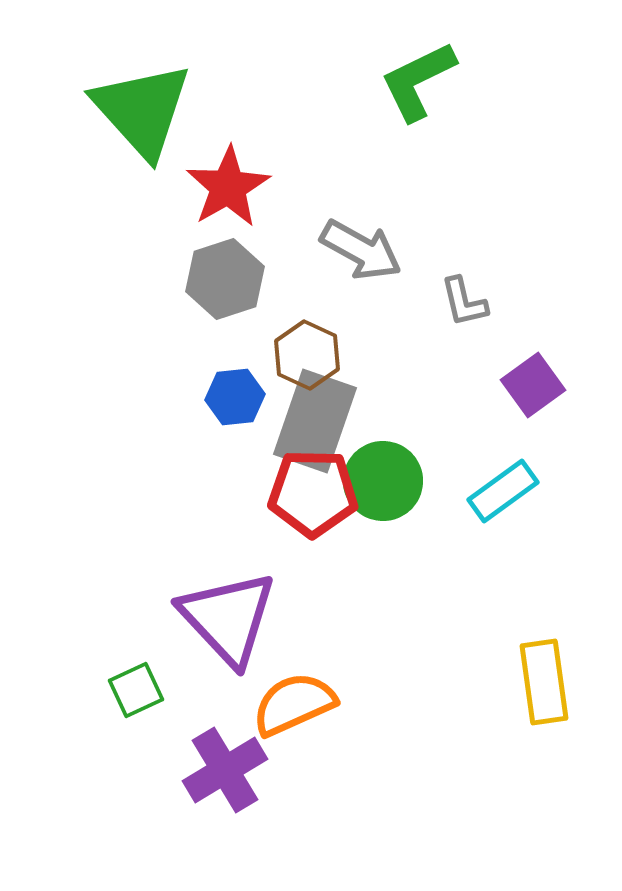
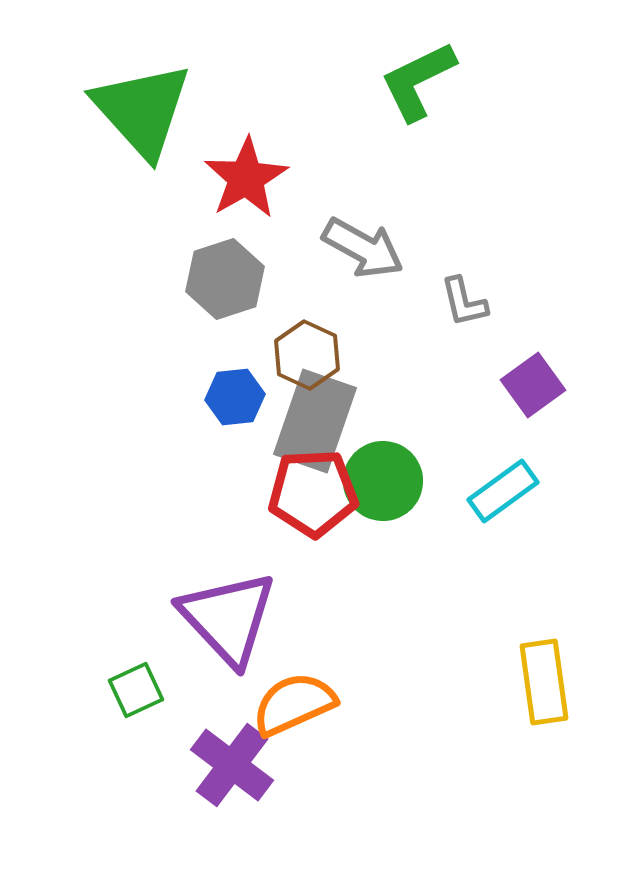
red star: moved 18 px right, 9 px up
gray arrow: moved 2 px right, 2 px up
red pentagon: rotated 4 degrees counterclockwise
purple cross: moved 7 px right, 5 px up; rotated 22 degrees counterclockwise
